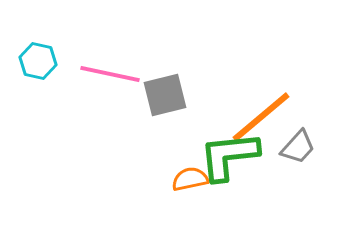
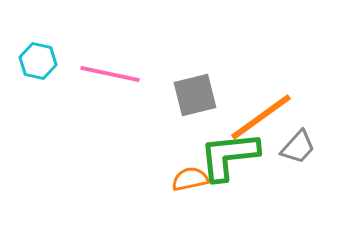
gray square: moved 30 px right
orange line: rotated 4 degrees clockwise
